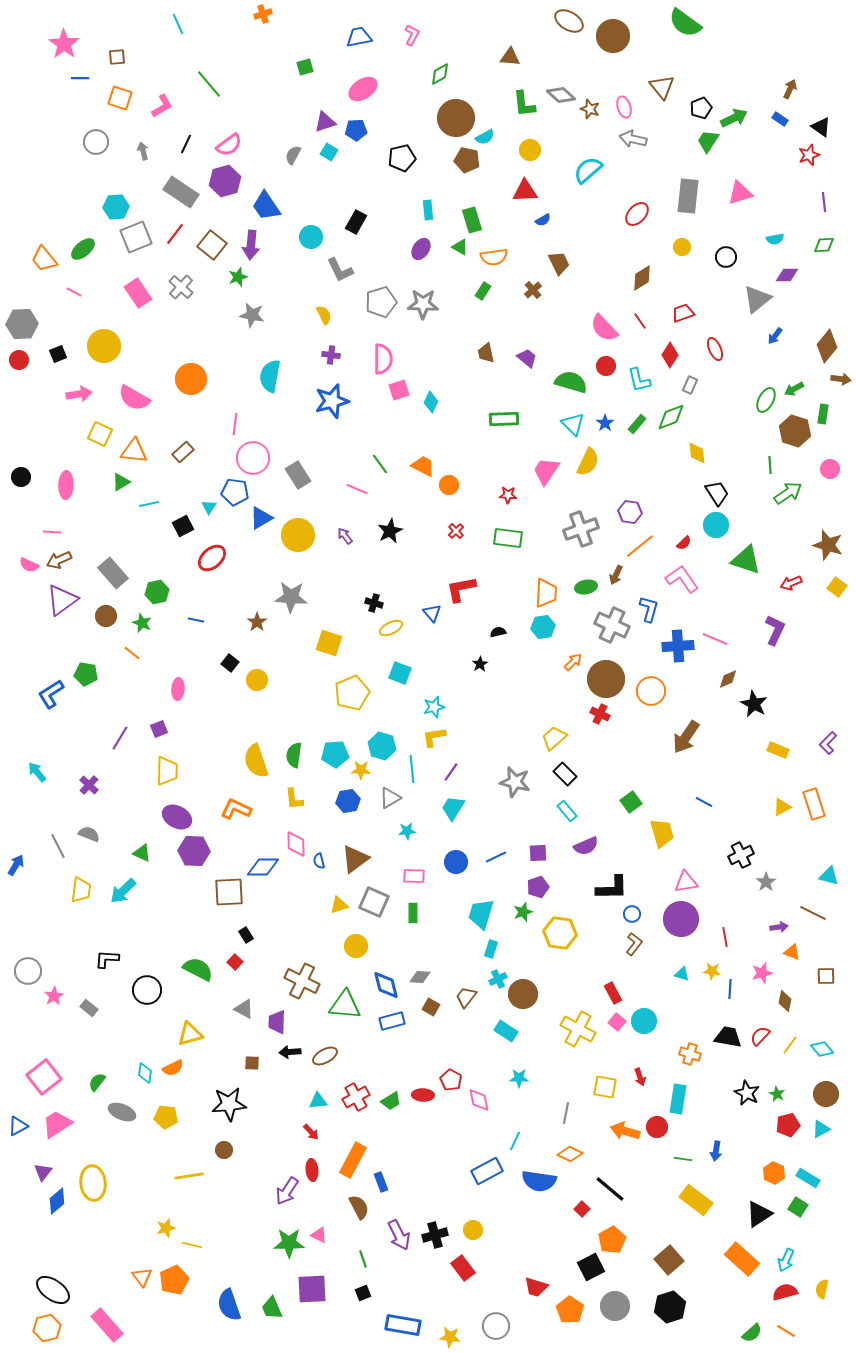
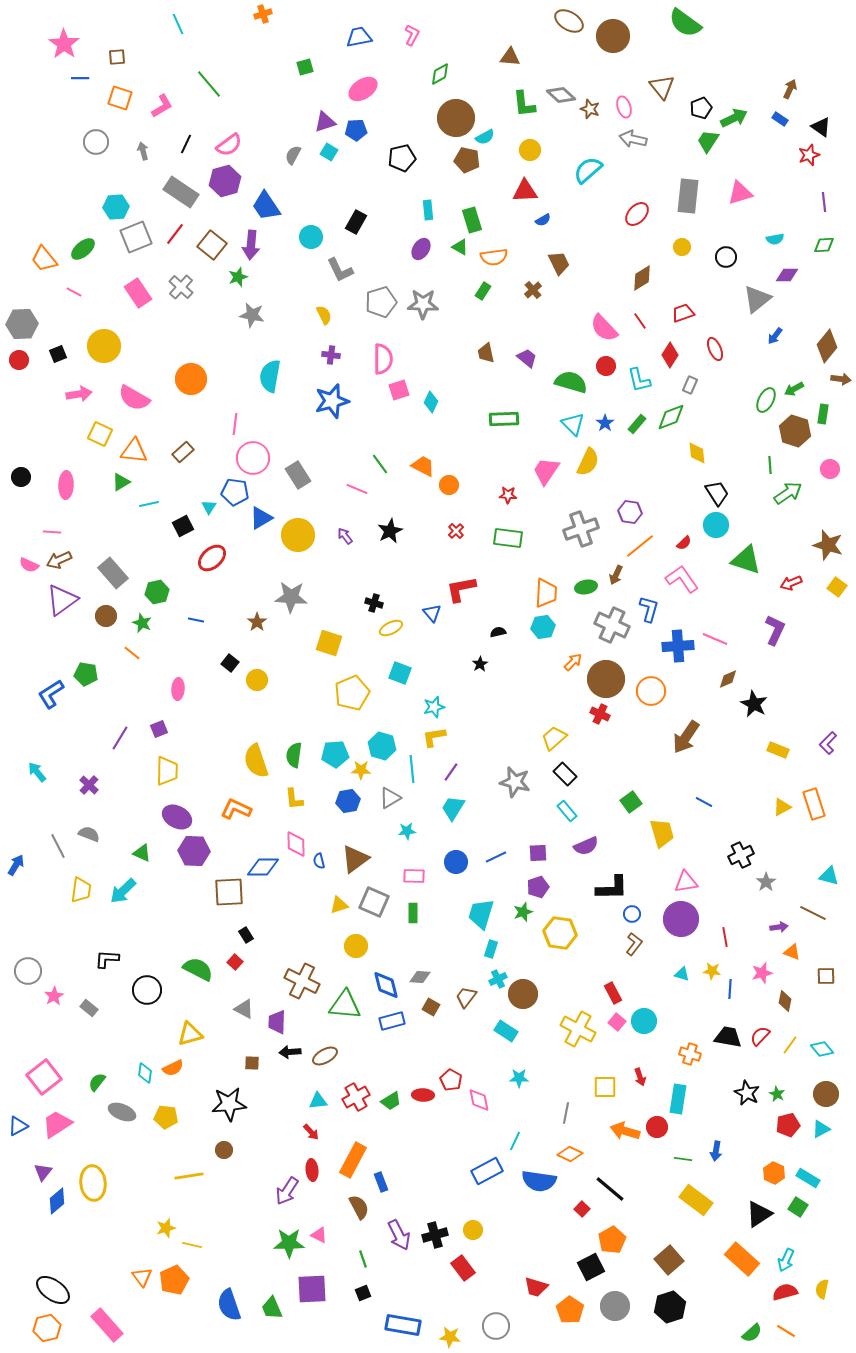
yellow square at (605, 1087): rotated 10 degrees counterclockwise
